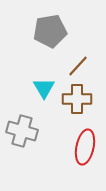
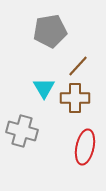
brown cross: moved 2 px left, 1 px up
